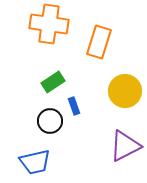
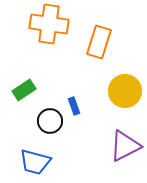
green rectangle: moved 29 px left, 8 px down
blue trapezoid: rotated 28 degrees clockwise
